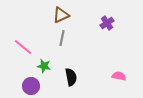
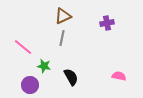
brown triangle: moved 2 px right, 1 px down
purple cross: rotated 24 degrees clockwise
black semicircle: rotated 18 degrees counterclockwise
purple circle: moved 1 px left, 1 px up
